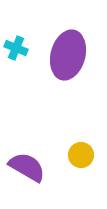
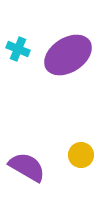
cyan cross: moved 2 px right, 1 px down
purple ellipse: rotated 42 degrees clockwise
